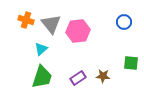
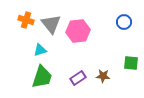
cyan triangle: moved 1 px left, 1 px down; rotated 24 degrees clockwise
